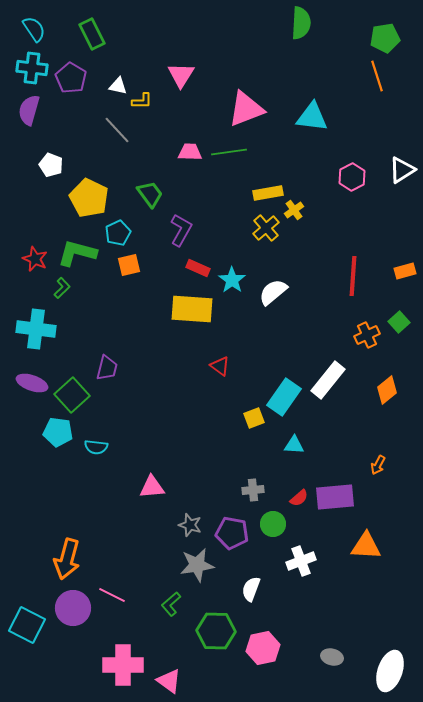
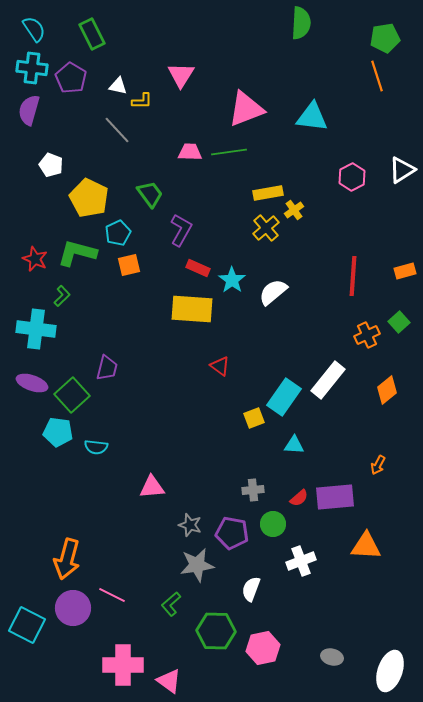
green L-shape at (62, 288): moved 8 px down
